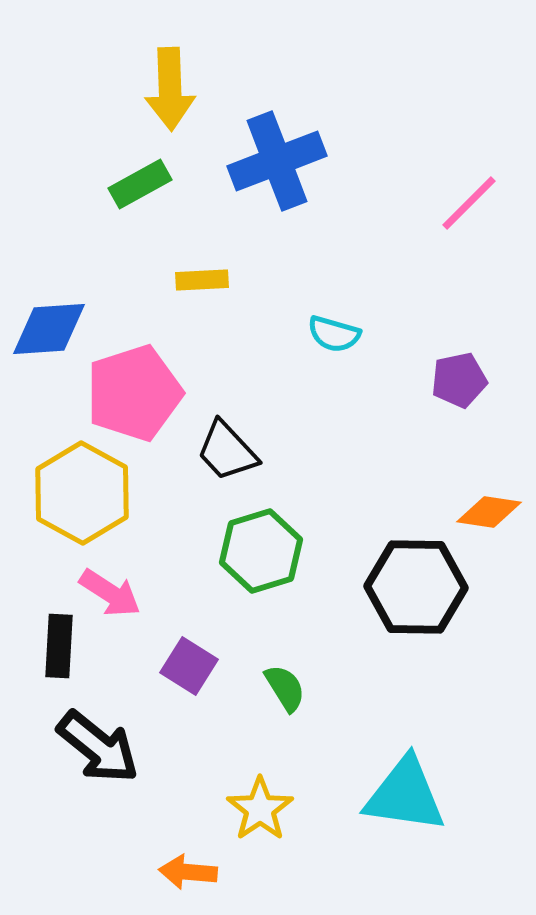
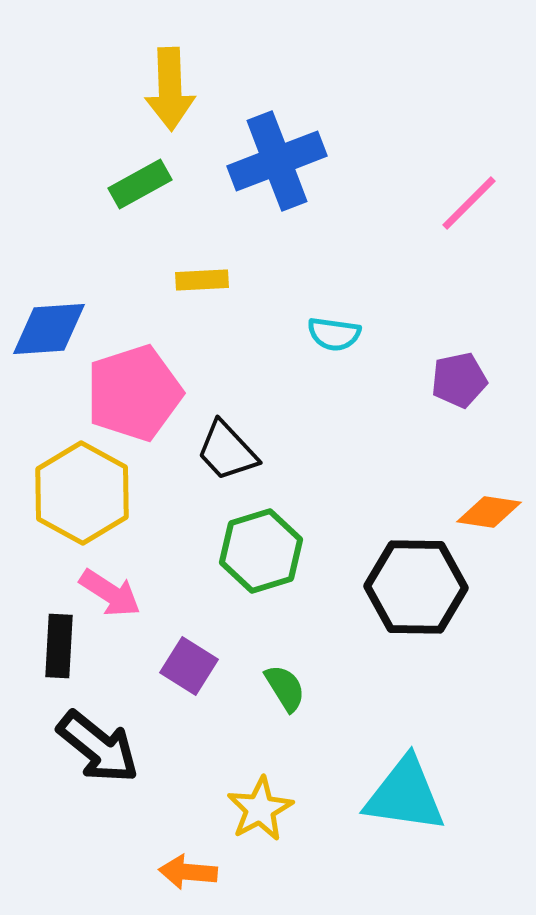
cyan semicircle: rotated 8 degrees counterclockwise
yellow star: rotated 6 degrees clockwise
